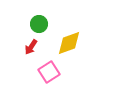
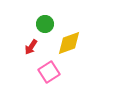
green circle: moved 6 px right
